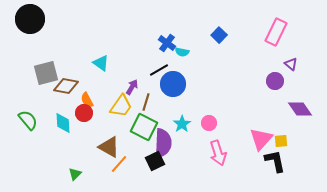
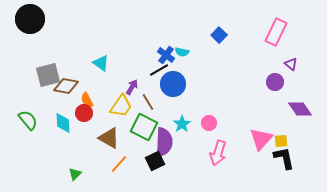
blue cross: moved 1 px left, 12 px down
gray square: moved 2 px right, 2 px down
purple circle: moved 1 px down
brown line: moved 2 px right; rotated 48 degrees counterclockwise
purple semicircle: moved 1 px right, 1 px up
brown triangle: moved 9 px up
pink arrow: rotated 35 degrees clockwise
black L-shape: moved 9 px right, 3 px up
